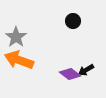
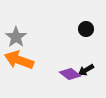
black circle: moved 13 px right, 8 px down
